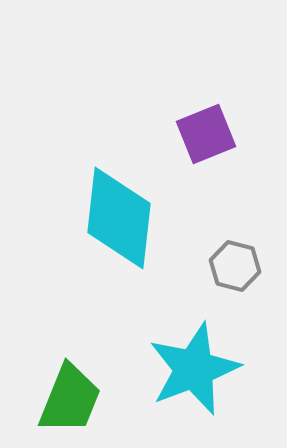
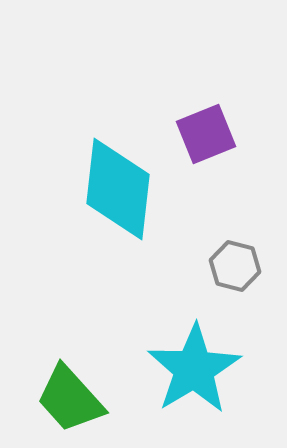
cyan diamond: moved 1 px left, 29 px up
cyan star: rotated 10 degrees counterclockwise
green trapezoid: rotated 116 degrees clockwise
